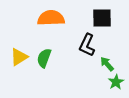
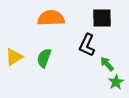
yellow triangle: moved 5 px left
